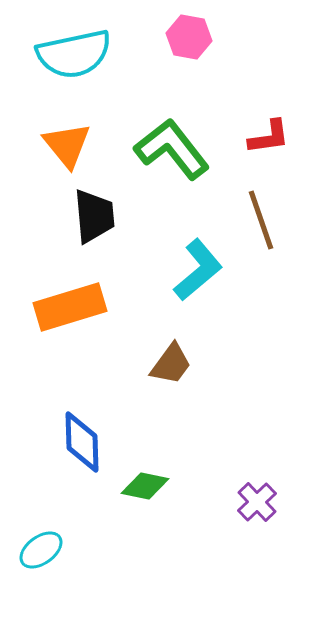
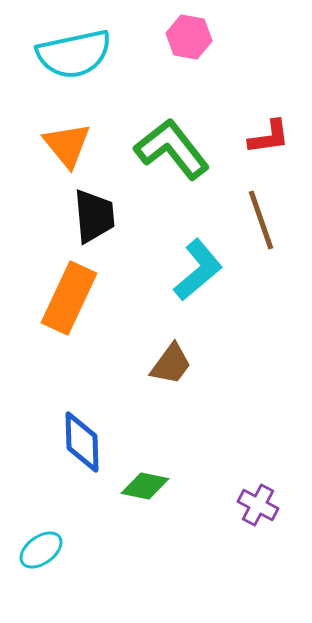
orange rectangle: moved 1 px left, 9 px up; rotated 48 degrees counterclockwise
purple cross: moved 1 px right, 3 px down; rotated 18 degrees counterclockwise
